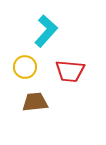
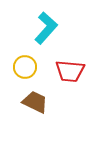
cyan L-shape: moved 3 px up
brown trapezoid: rotated 32 degrees clockwise
